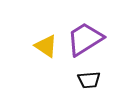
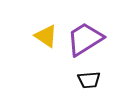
yellow triangle: moved 10 px up
